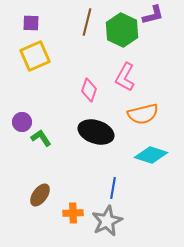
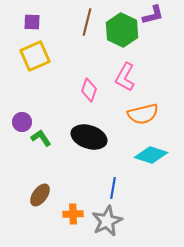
purple square: moved 1 px right, 1 px up
black ellipse: moved 7 px left, 5 px down
orange cross: moved 1 px down
